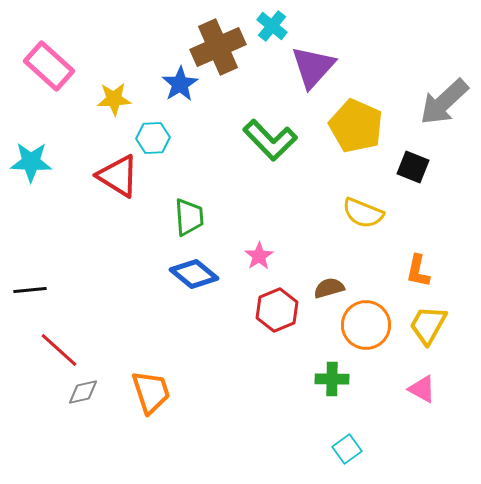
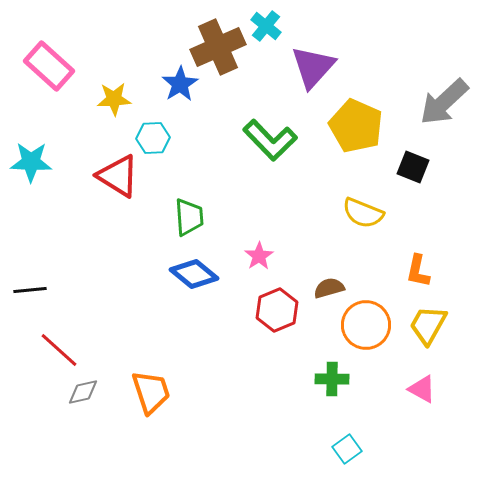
cyan cross: moved 6 px left
